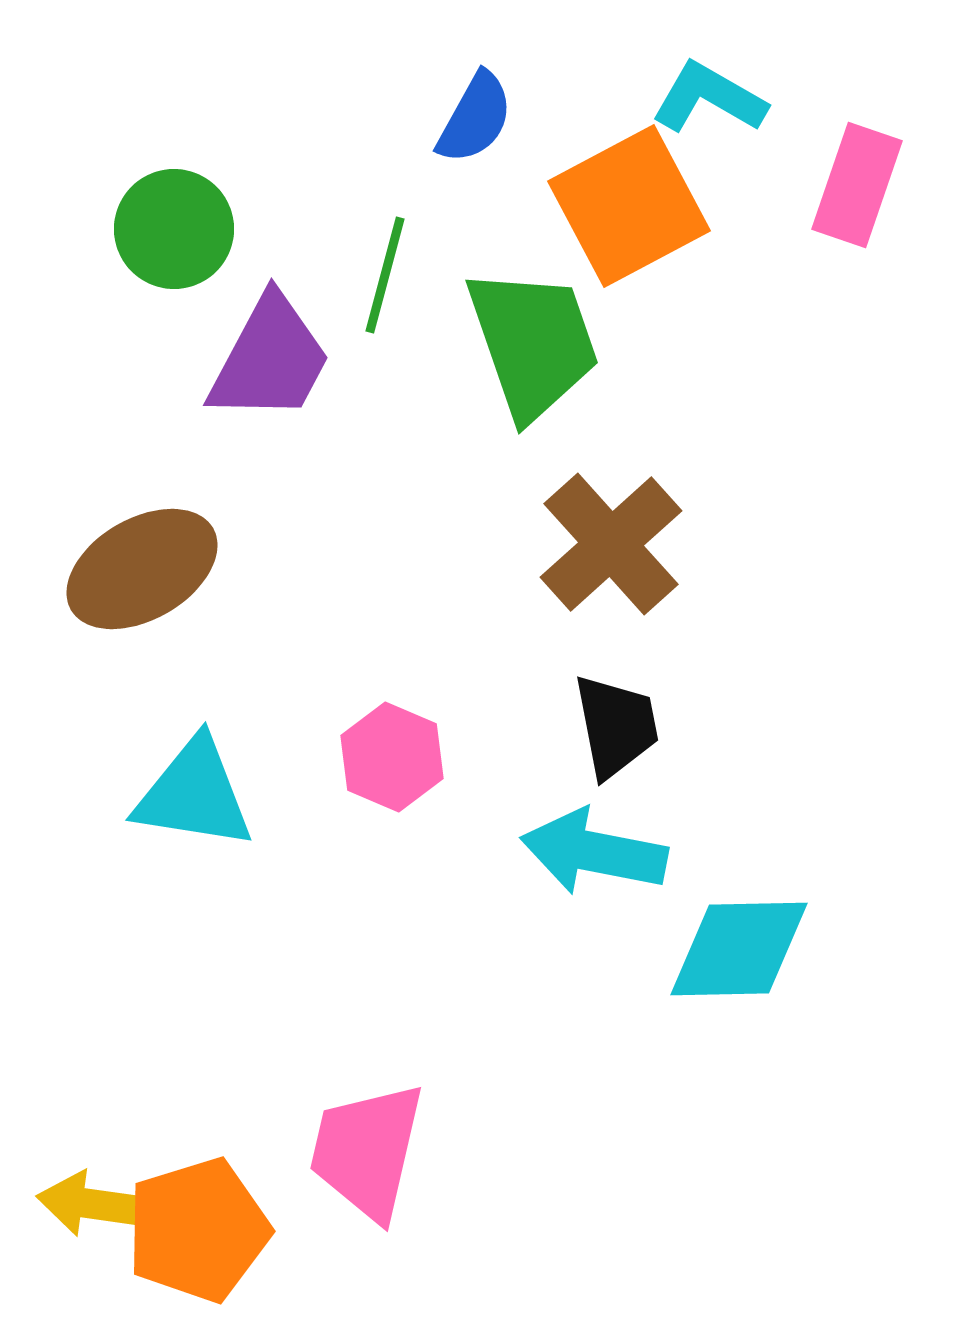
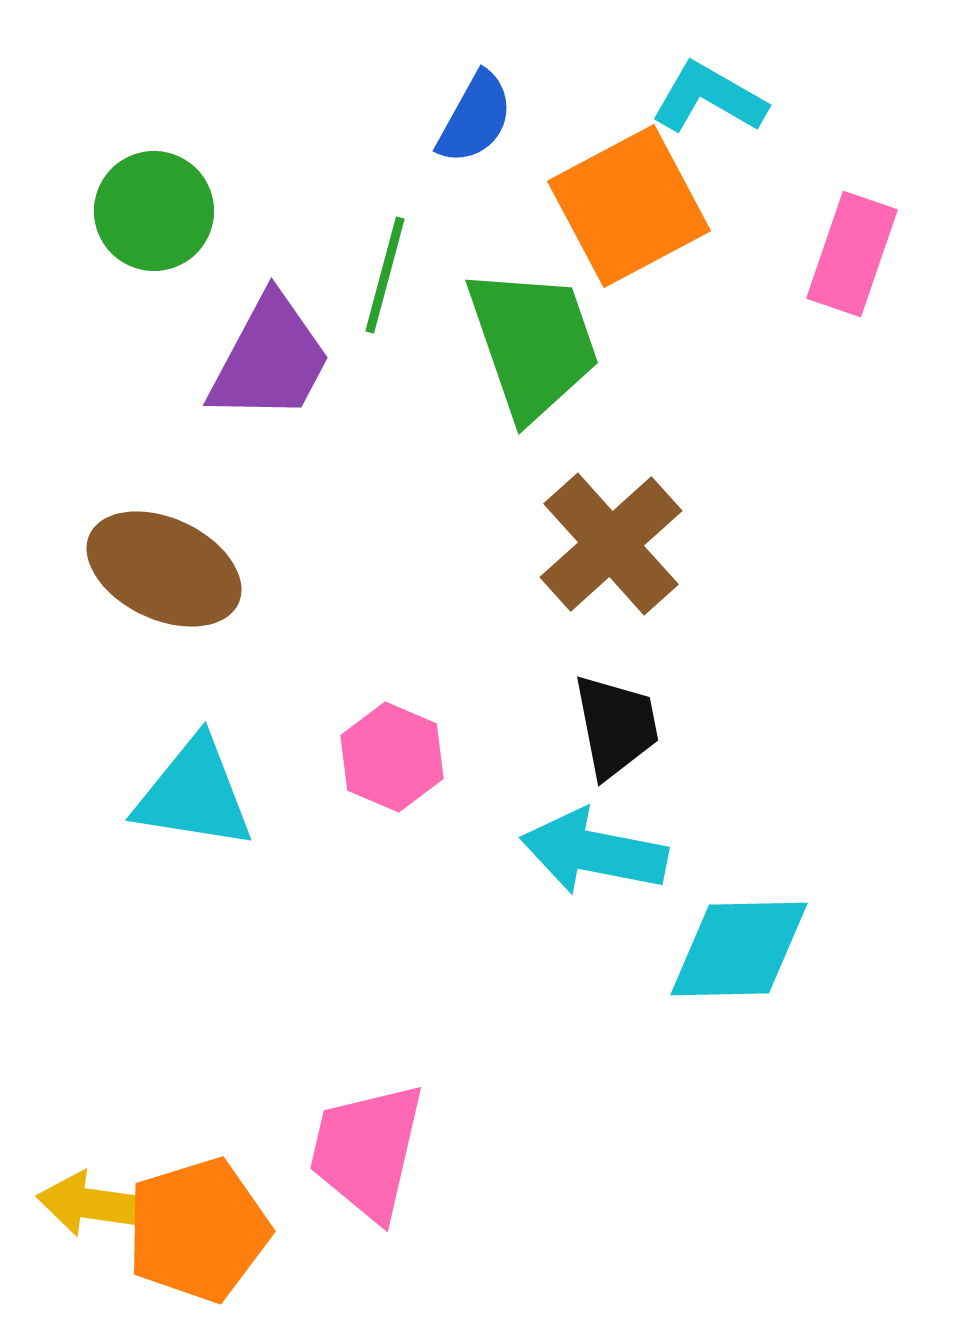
pink rectangle: moved 5 px left, 69 px down
green circle: moved 20 px left, 18 px up
brown ellipse: moved 22 px right; rotated 55 degrees clockwise
